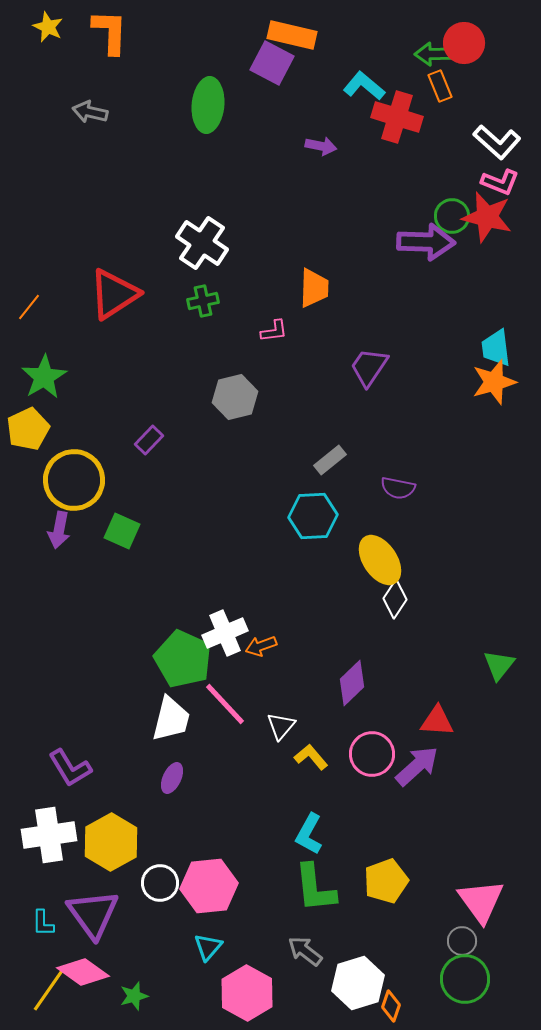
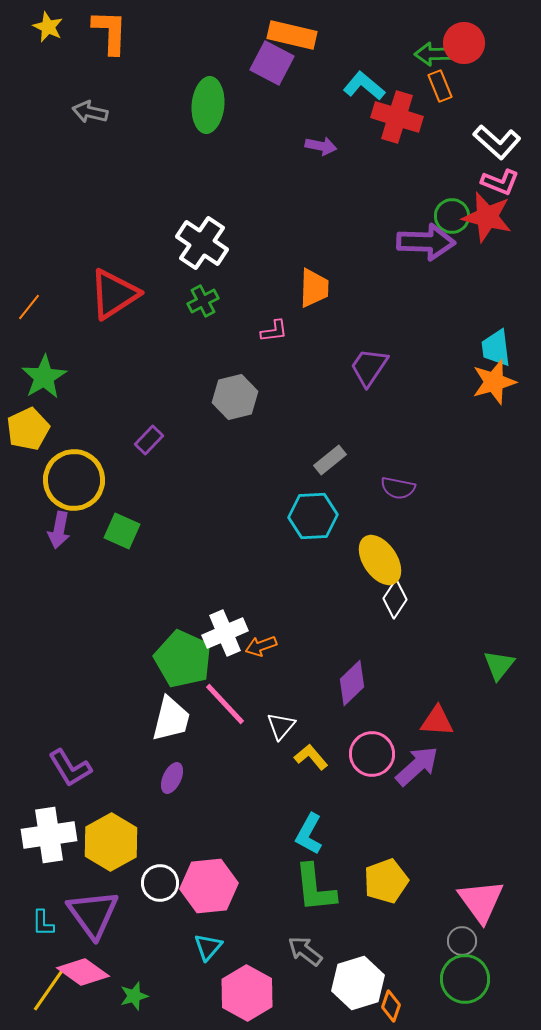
green cross at (203, 301): rotated 16 degrees counterclockwise
